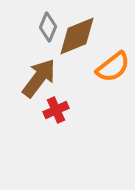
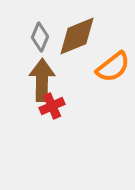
gray diamond: moved 8 px left, 10 px down
brown arrow: moved 3 px right, 2 px down; rotated 36 degrees counterclockwise
red cross: moved 4 px left, 4 px up
